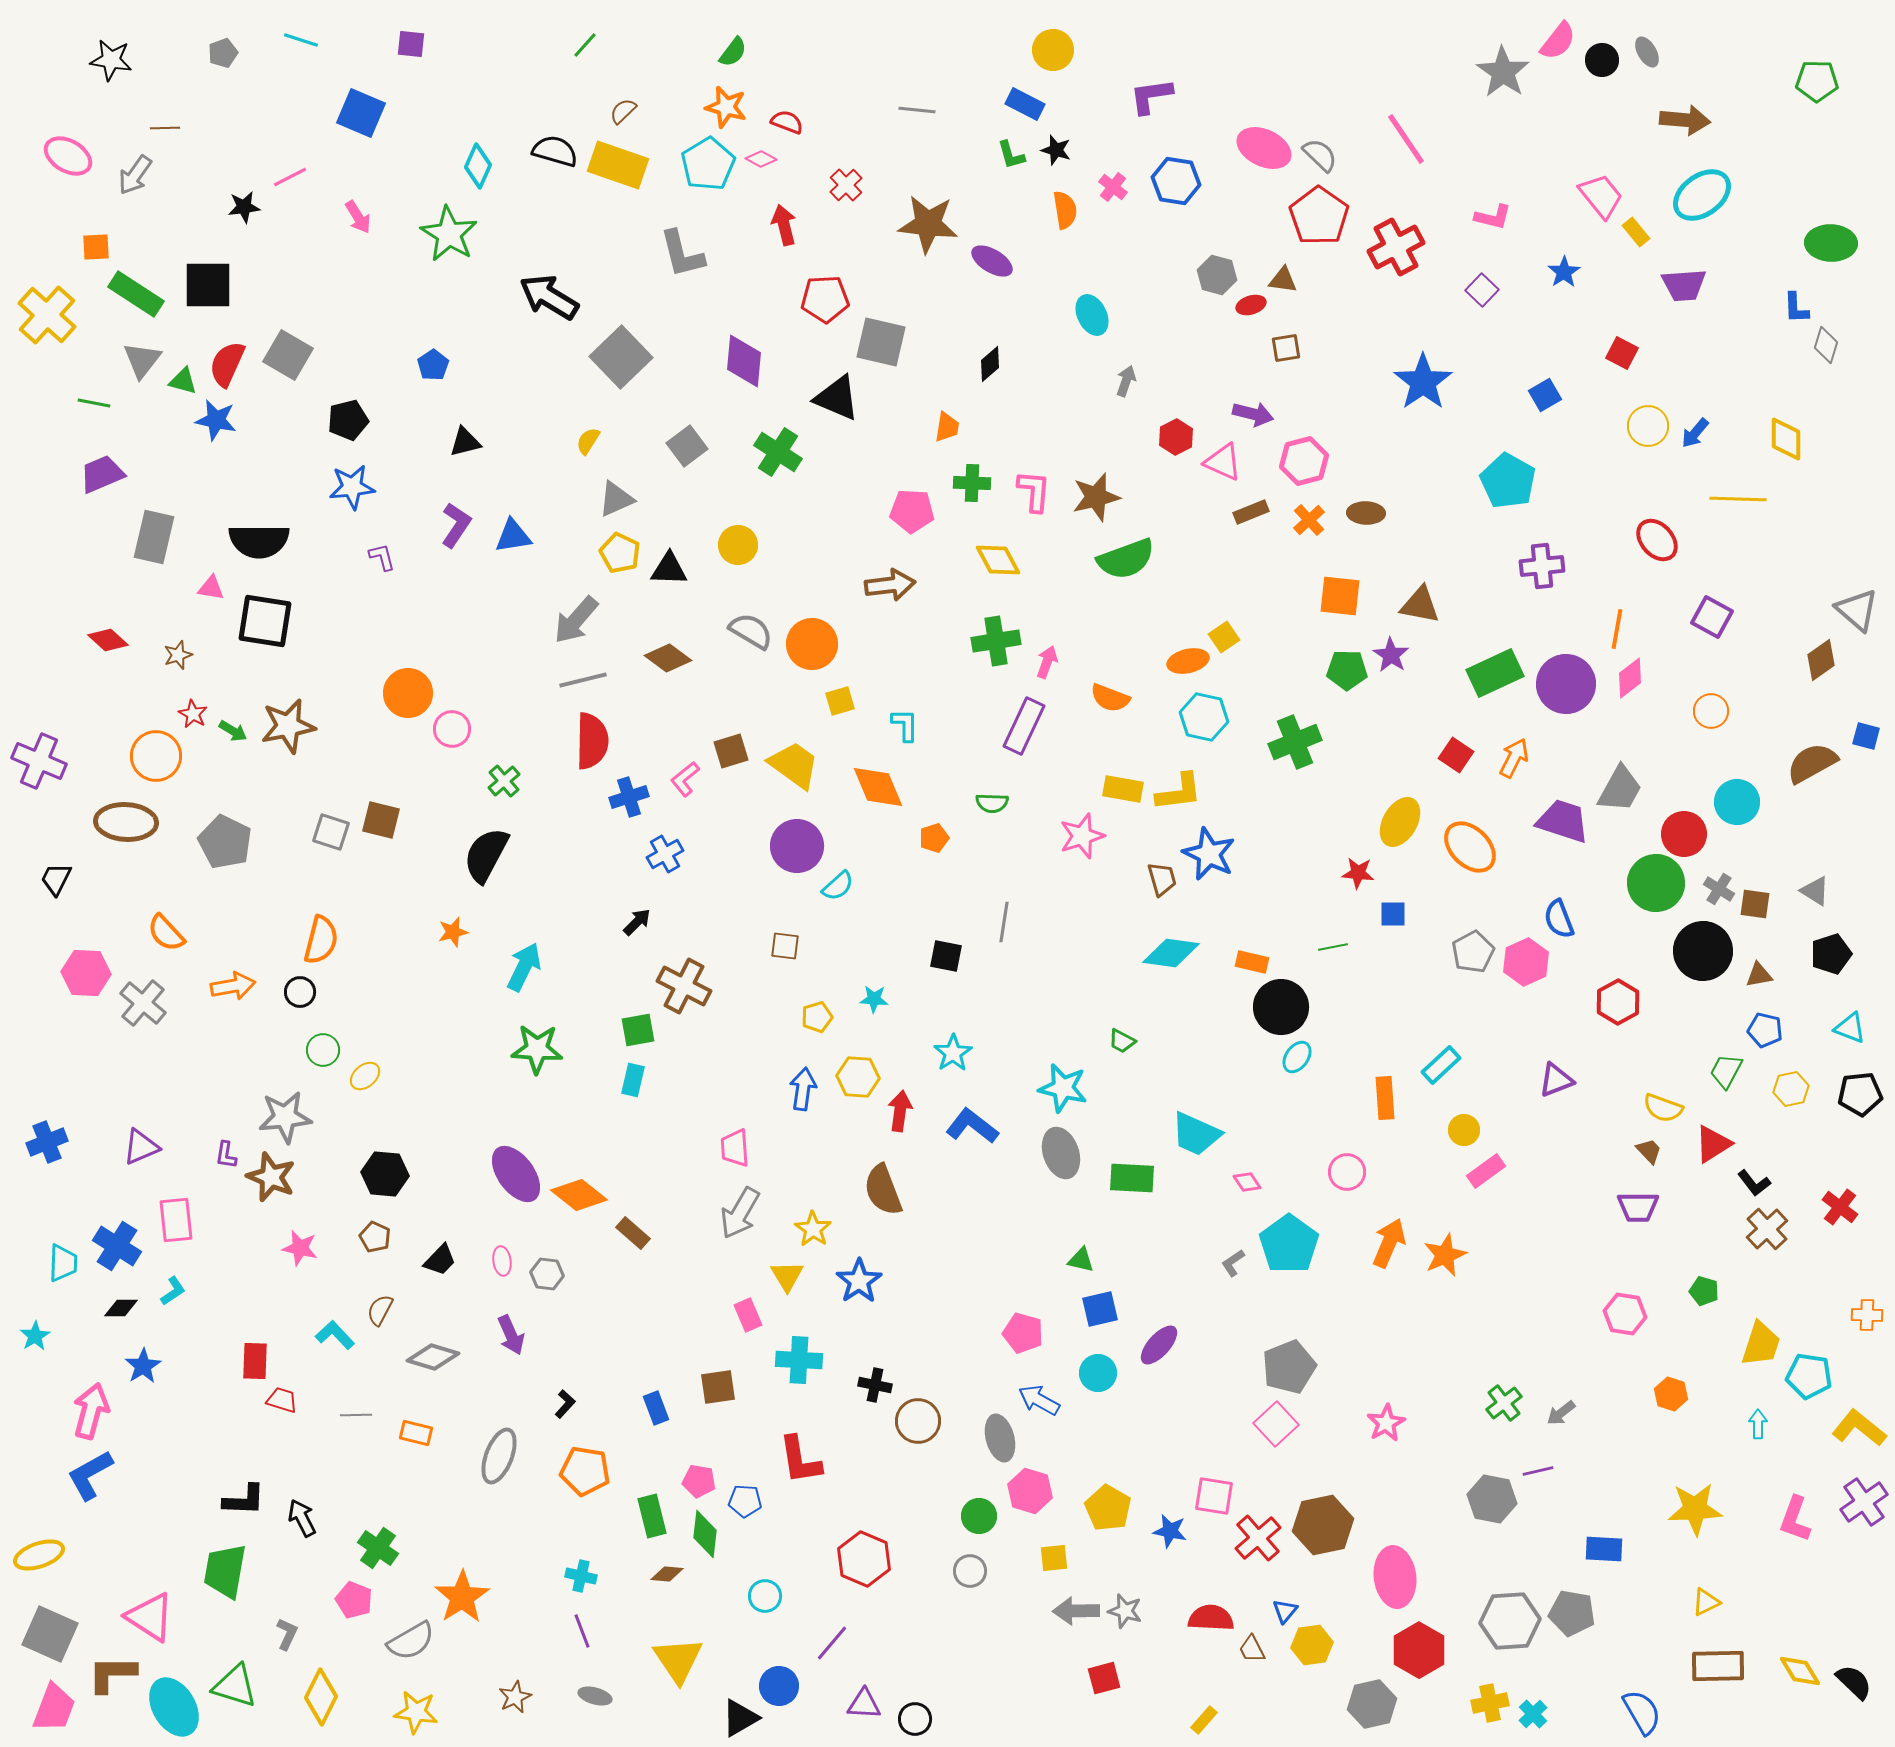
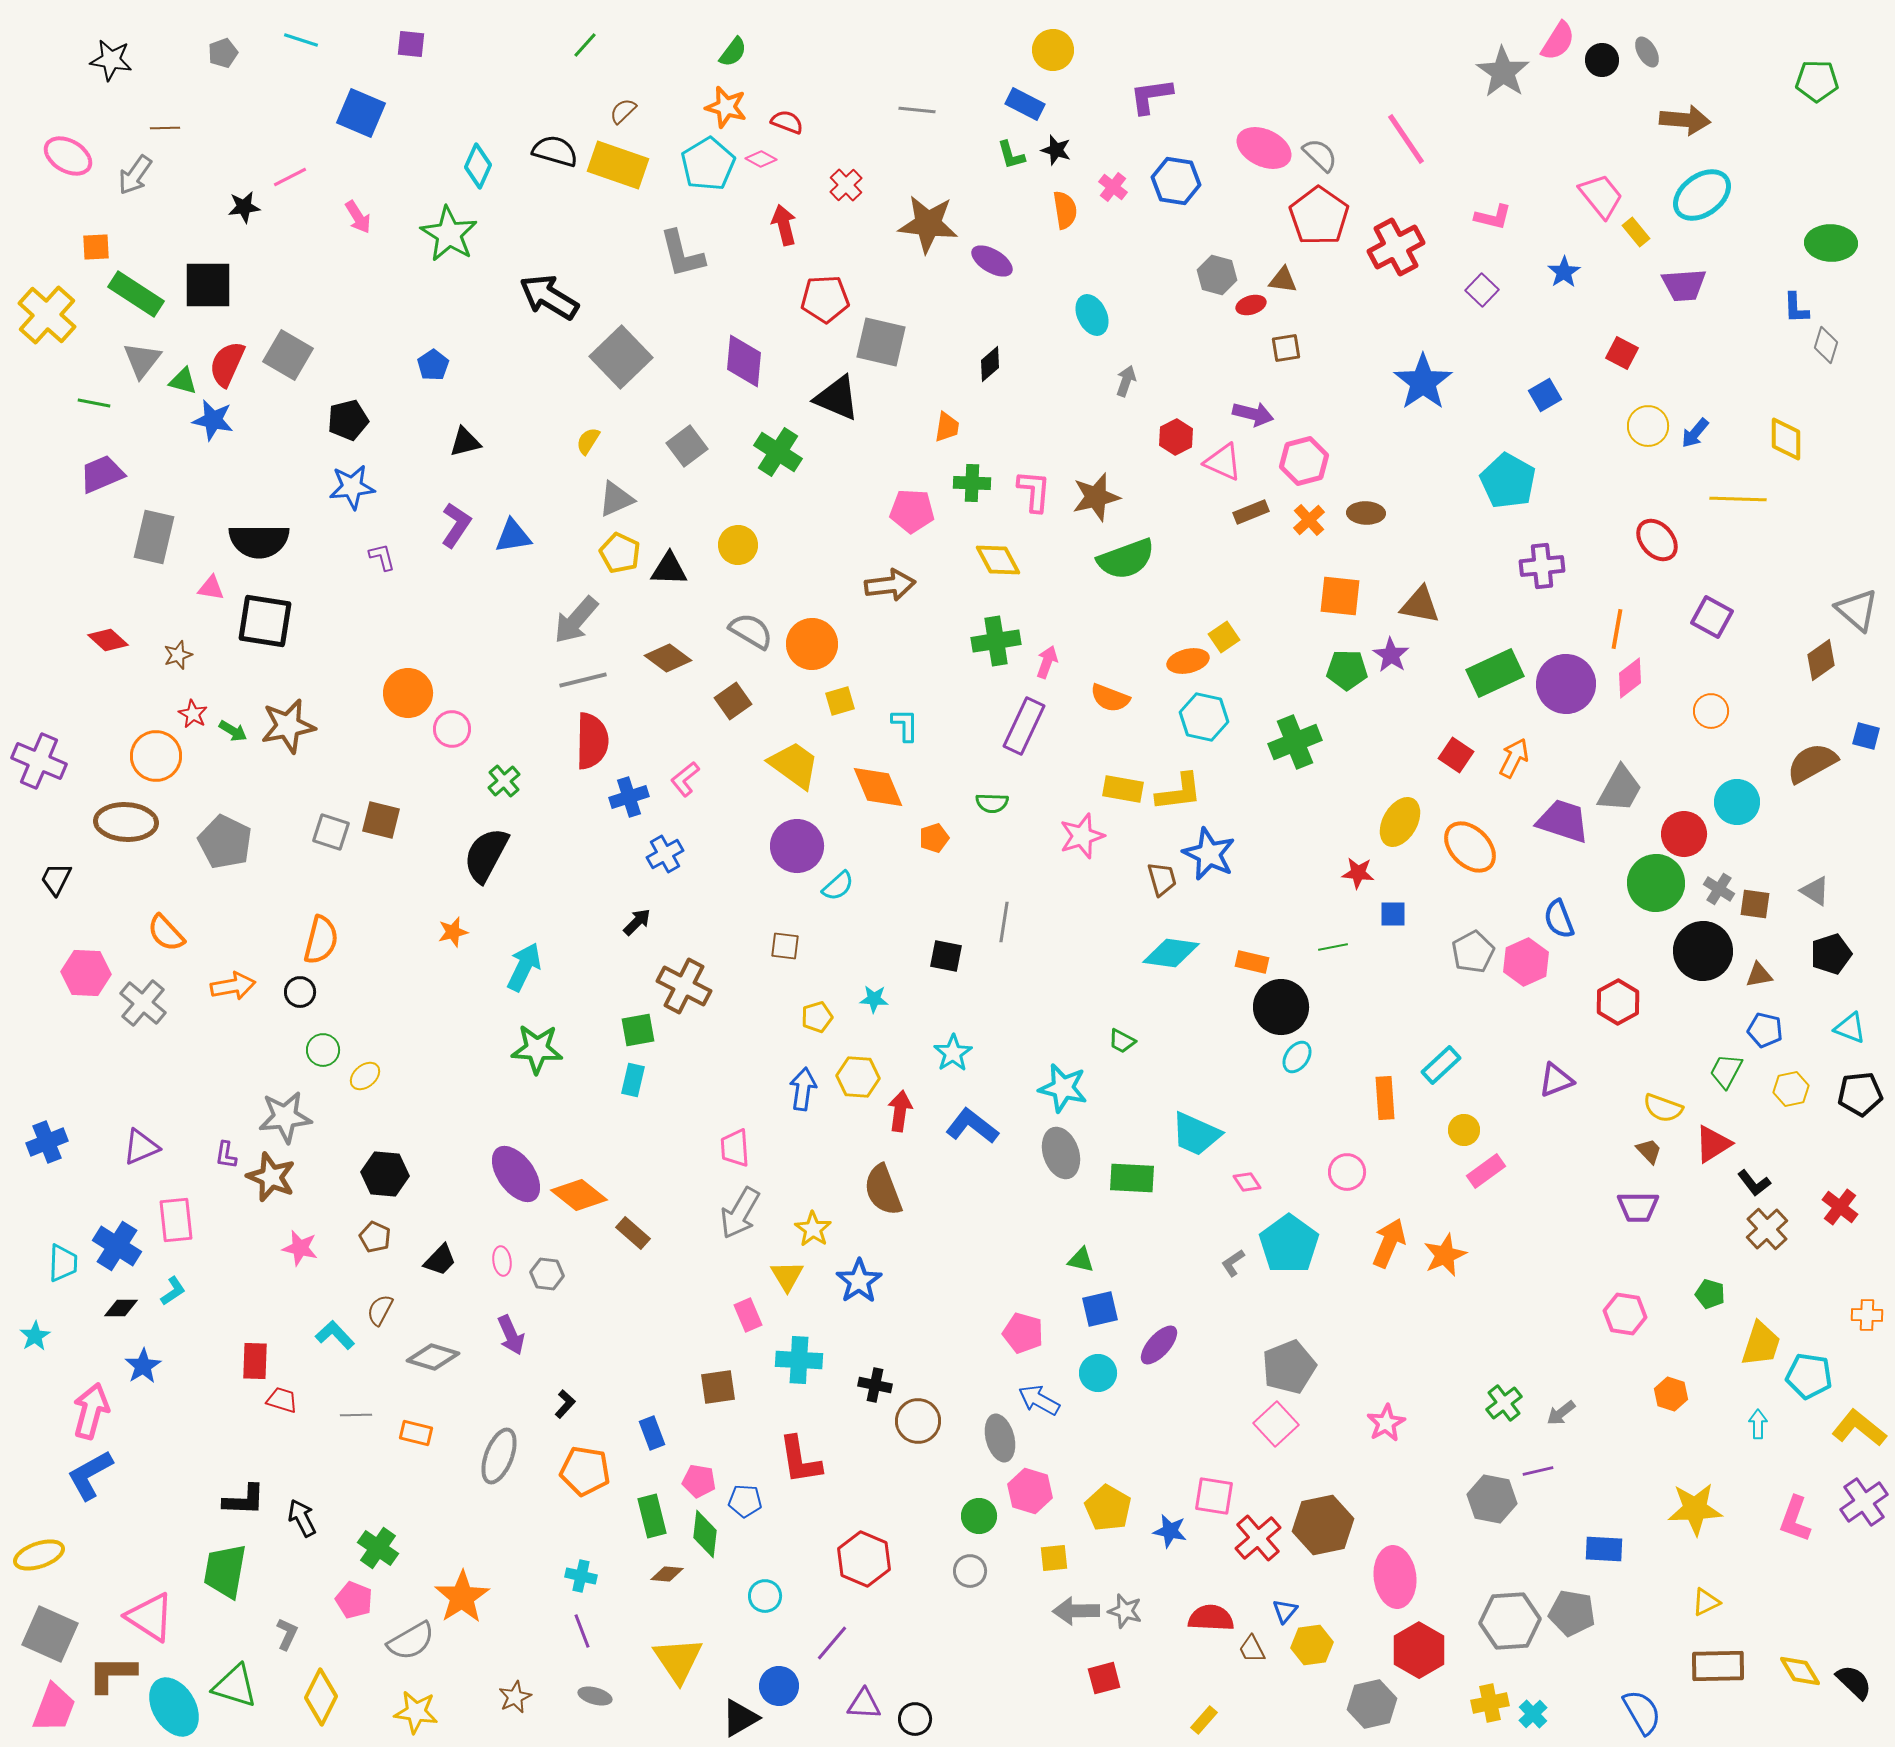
pink semicircle at (1558, 41): rotated 6 degrees counterclockwise
blue star at (216, 420): moved 3 px left
brown square at (731, 751): moved 2 px right, 50 px up; rotated 18 degrees counterclockwise
green pentagon at (1704, 1291): moved 6 px right, 3 px down
blue rectangle at (656, 1408): moved 4 px left, 25 px down
